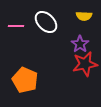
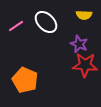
yellow semicircle: moved 1 px up
pink line: rotated 35 degrees counterclockwise
purple star: moved 1 px left; rotated 12 degrees counterclockwise
red star: moved 1 px down; rotated 15 degrees clockwise
